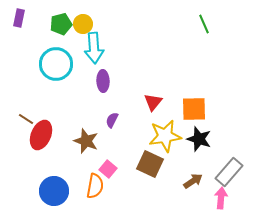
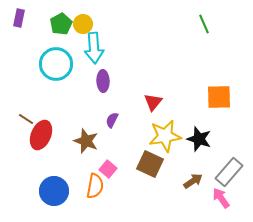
green pentagon: rotated 15 degrees counterclockwise
orange square: moved 25 px right, 12 px up
pink arrow: rotated 40 degrees counterclockwise
